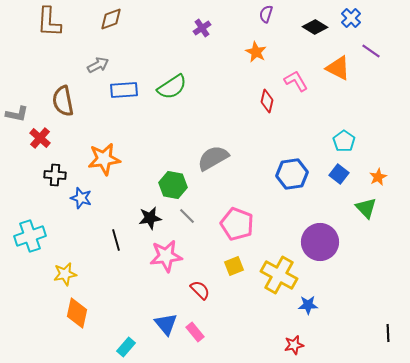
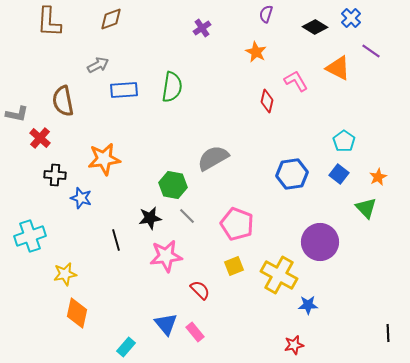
green semicircle at (172, 87): rotated 48 degrees counterclockwise
